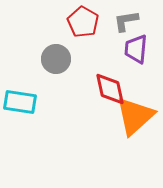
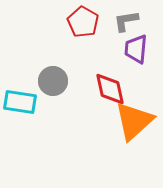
gray circle: moved 3 px left, 22 px down
orange triangle: moved 1 px left, 5 px down
